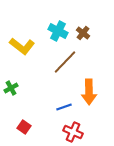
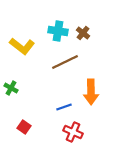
cyan cross: rotated 18 degrees counterclockwise
brown line: rotated 20 degrees clockwise
green cross: rotated 32 degrees counterclockwise
orange arrow: moved 2 px right
